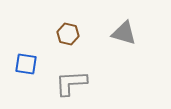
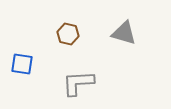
blue square: moved 4 px left
gray L-shape: moved 7 px right
